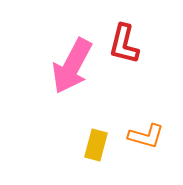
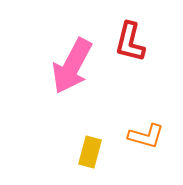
red L-shape: moved 6 px right, 2 px up
yellow rectangle: moved 6 px left, 7 px down
